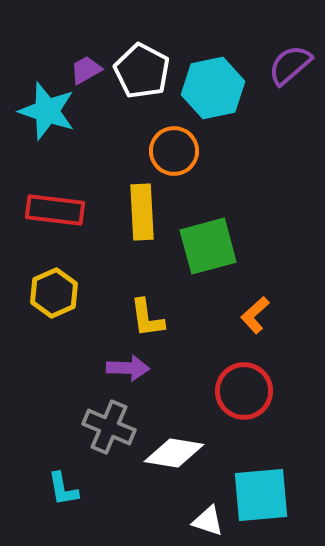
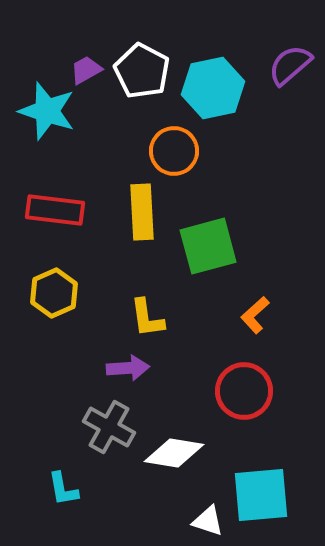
purple arrow: rotated 6 degrees counterclockwise
gray cross: rotated 6 degrees clockwise
